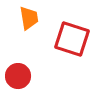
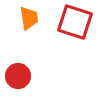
red square: moved 3 px right, 17 px up
